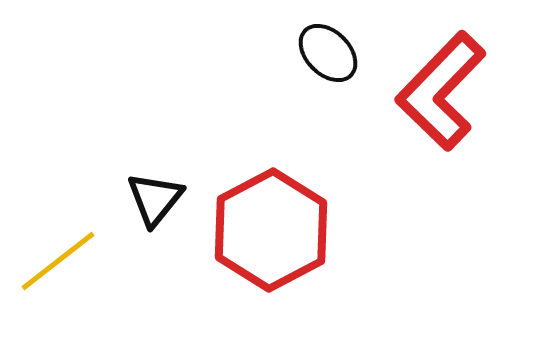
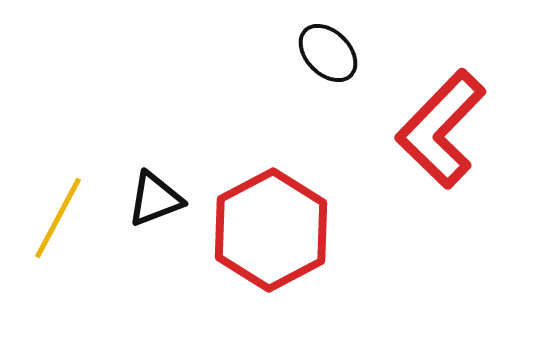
red L-shape: moved 38 px down
black triangle: rotated 30 degrees clockwise
yellow line: moved 43 px up; rotated 24 degrees counterclockwise
